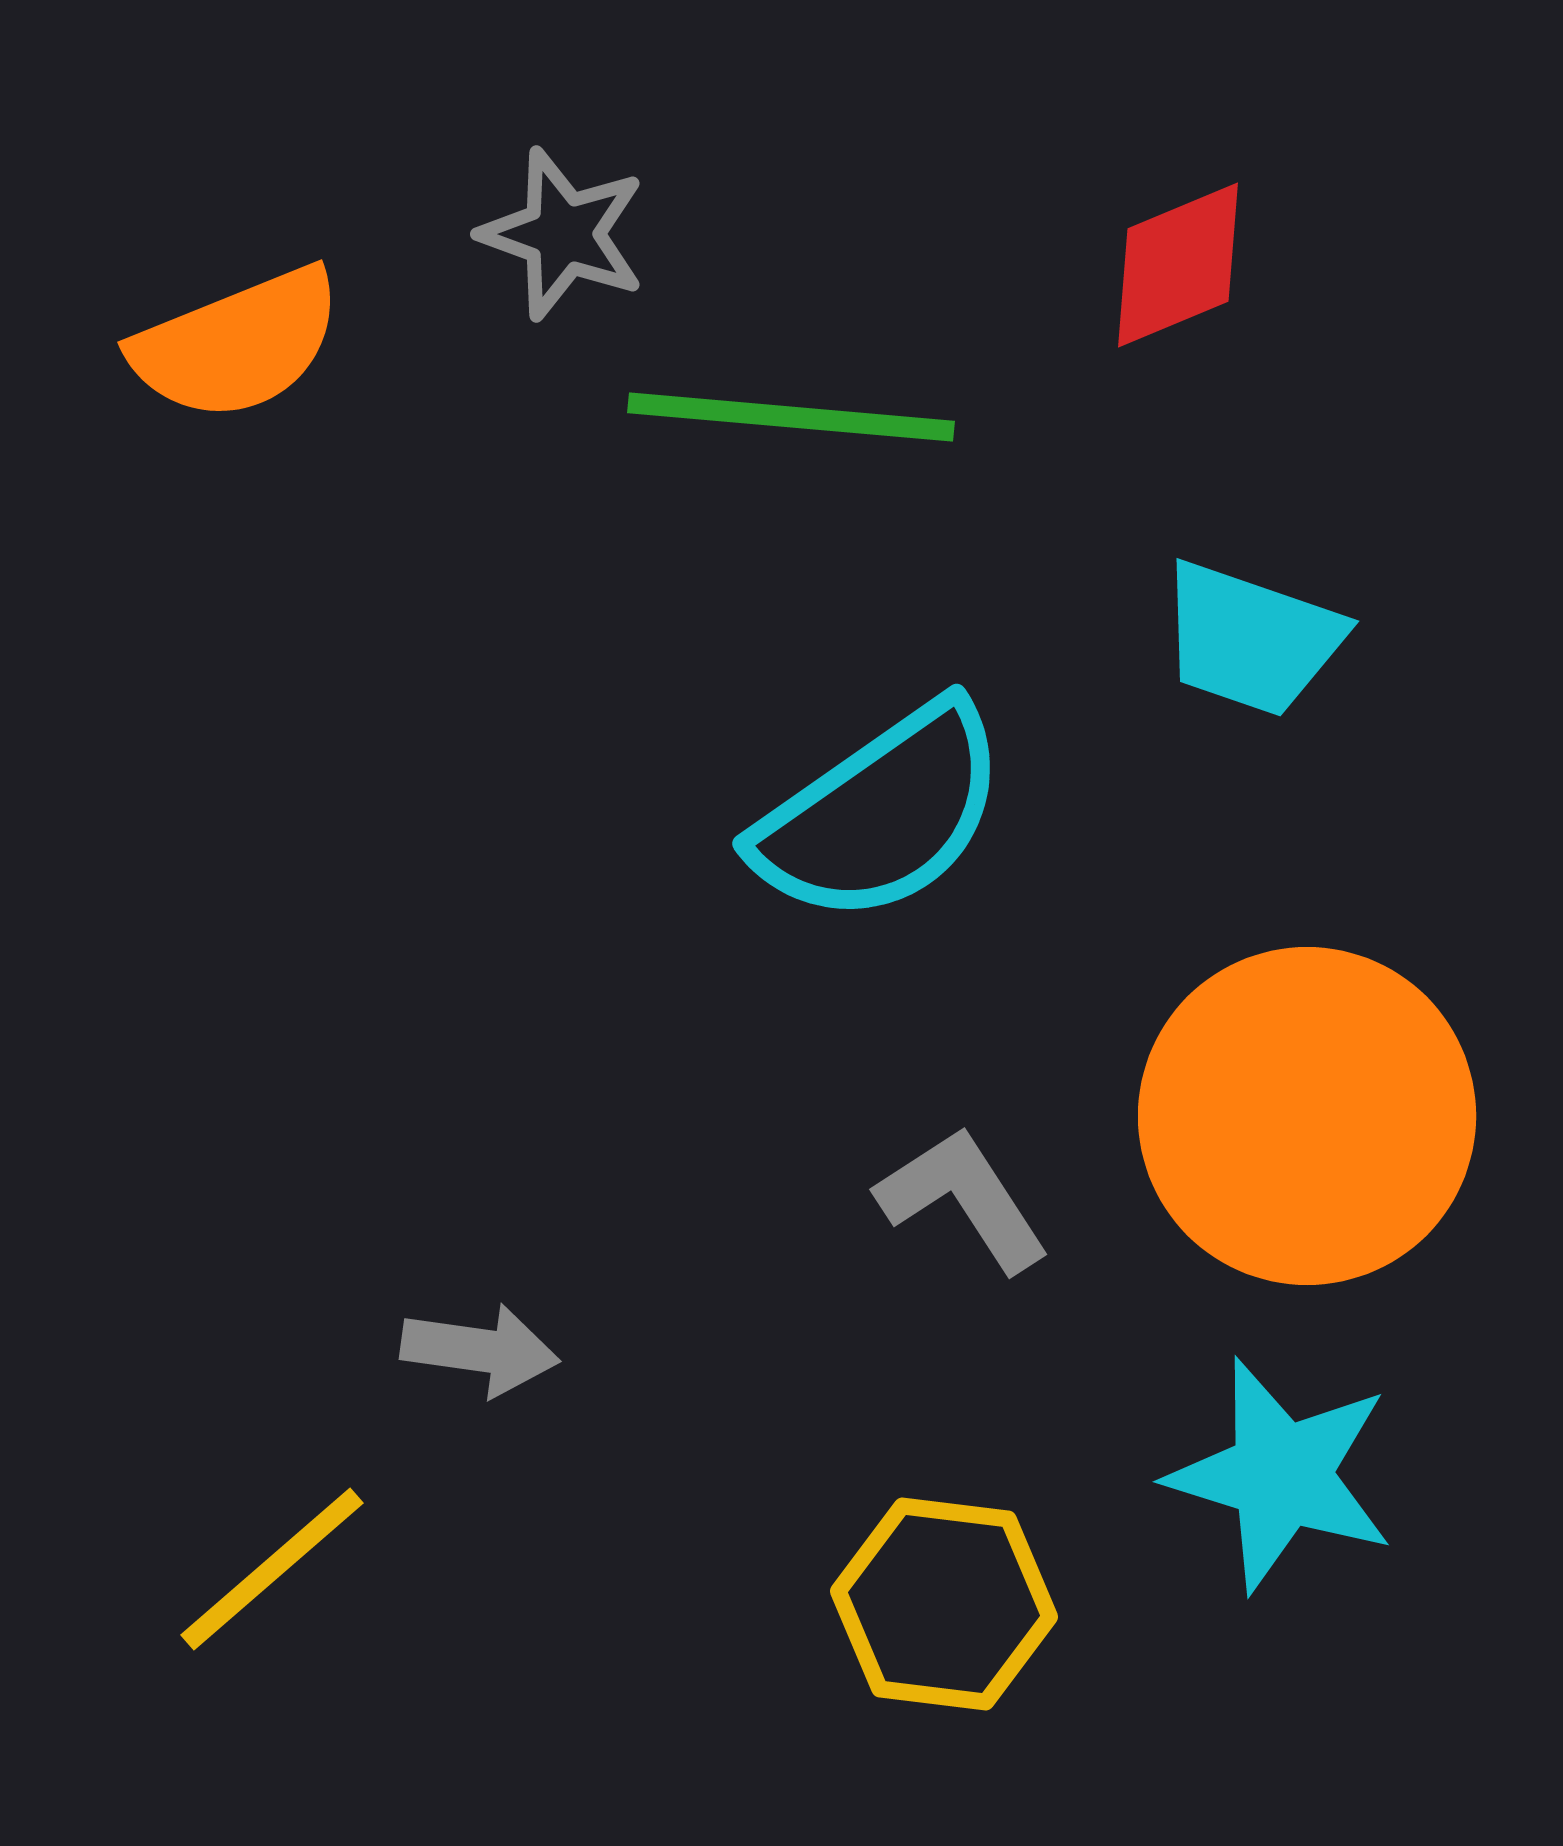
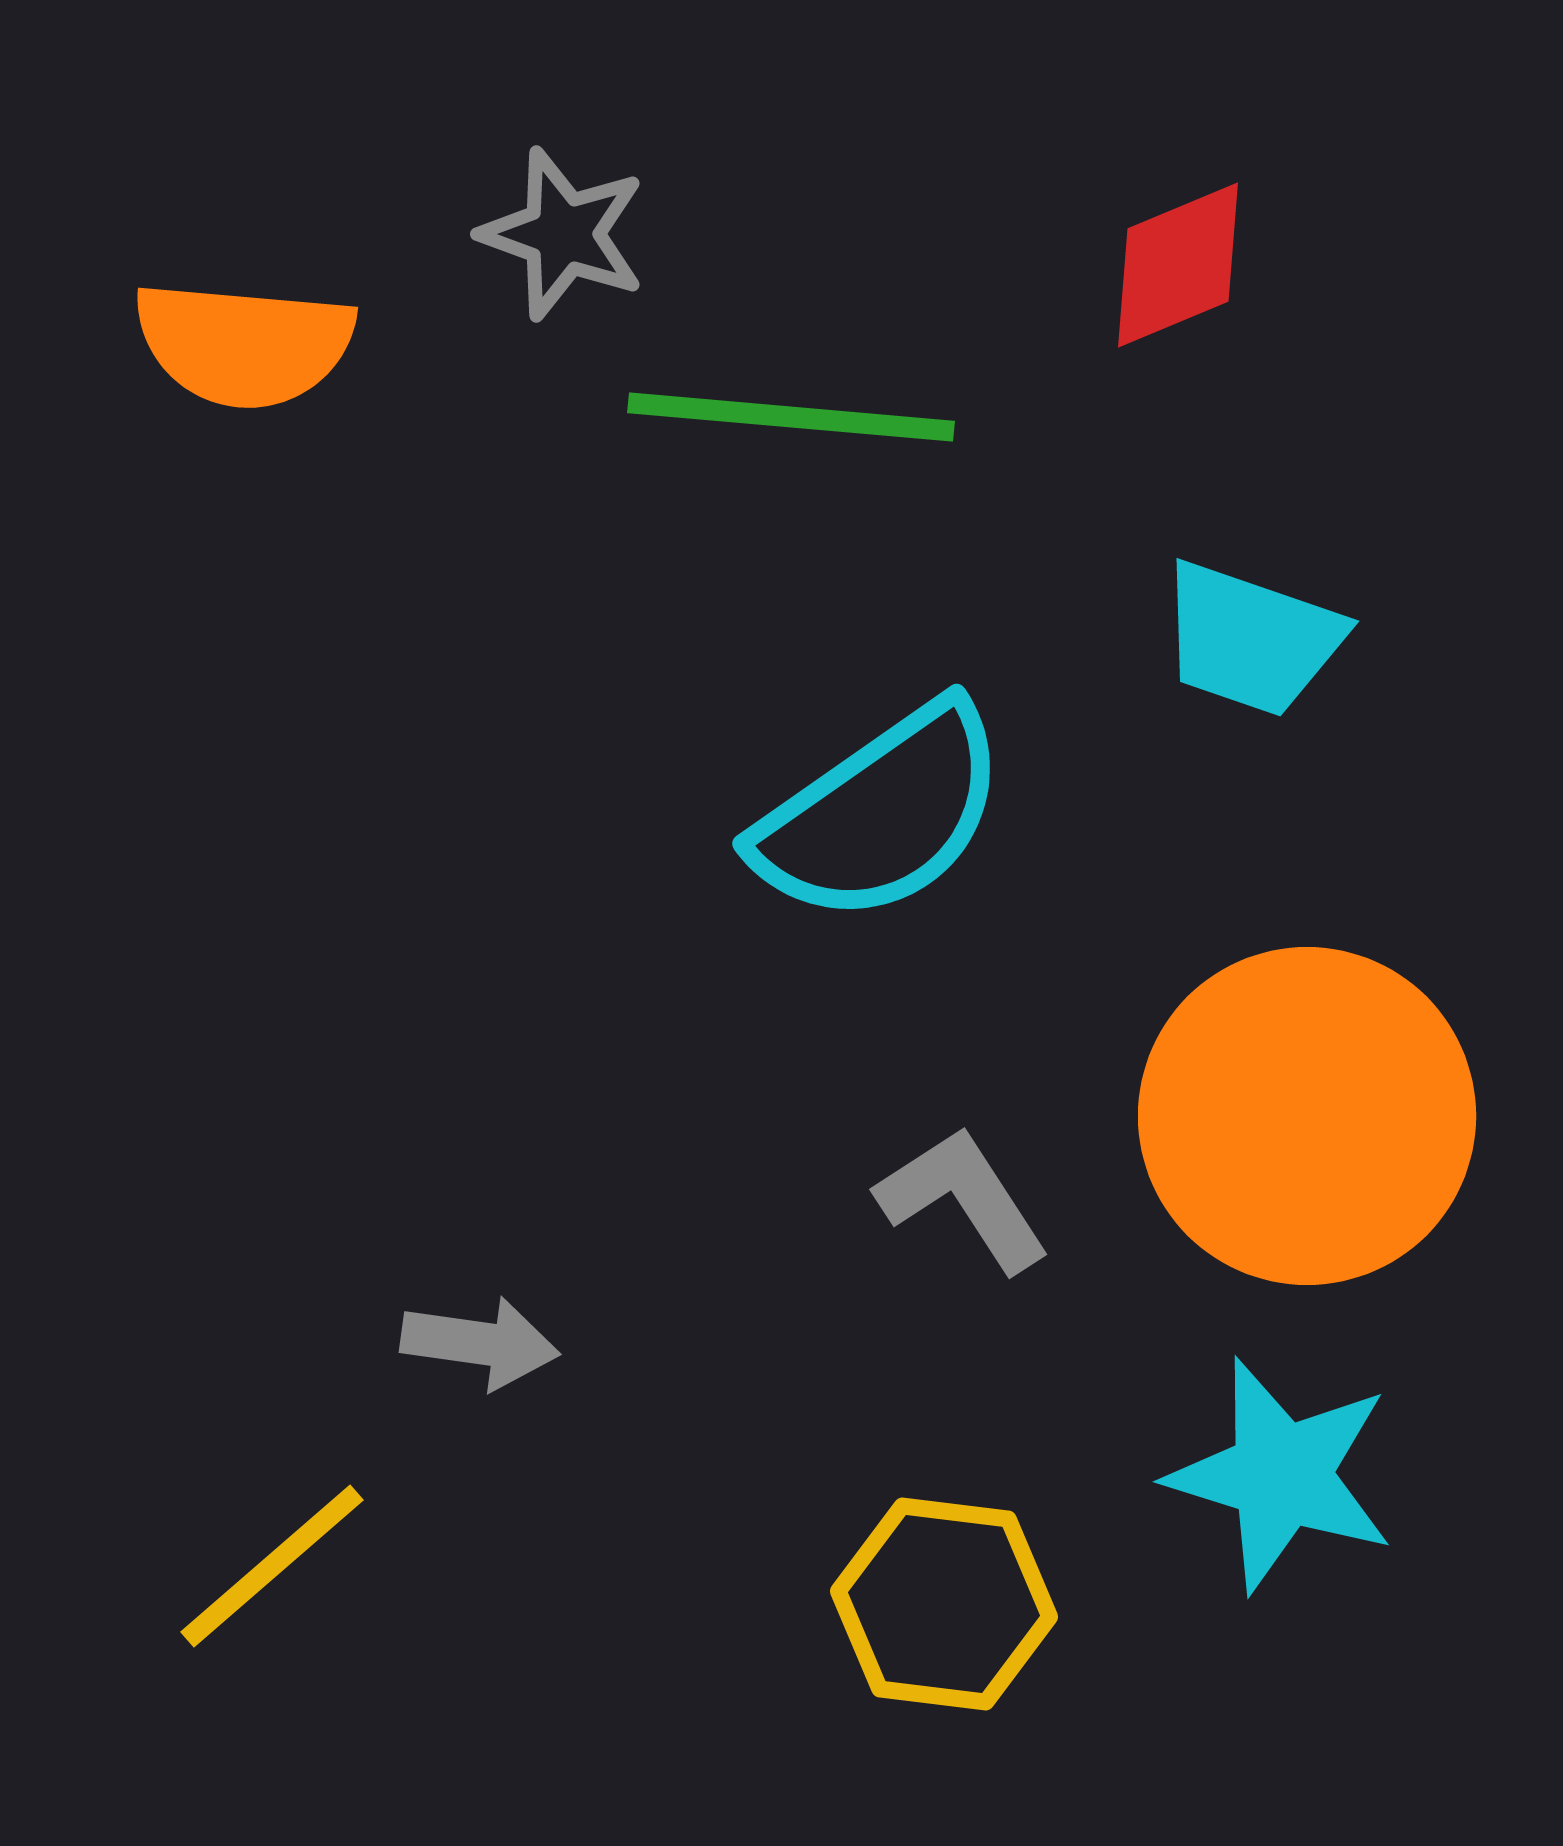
orange semicircle: moved 7 px right; rotated 27 degrees clockwise
gray arrow: moved 7 px up
yellow line: moved 3 px up
